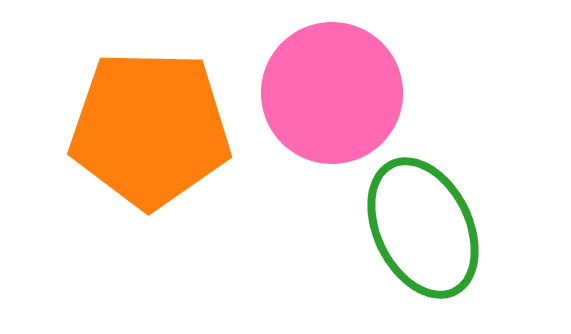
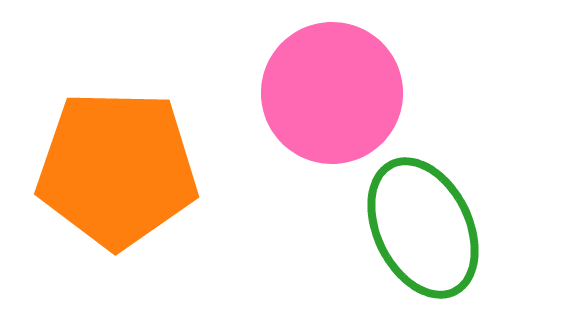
orange pentagon: moved 33 px left, 40 px down
